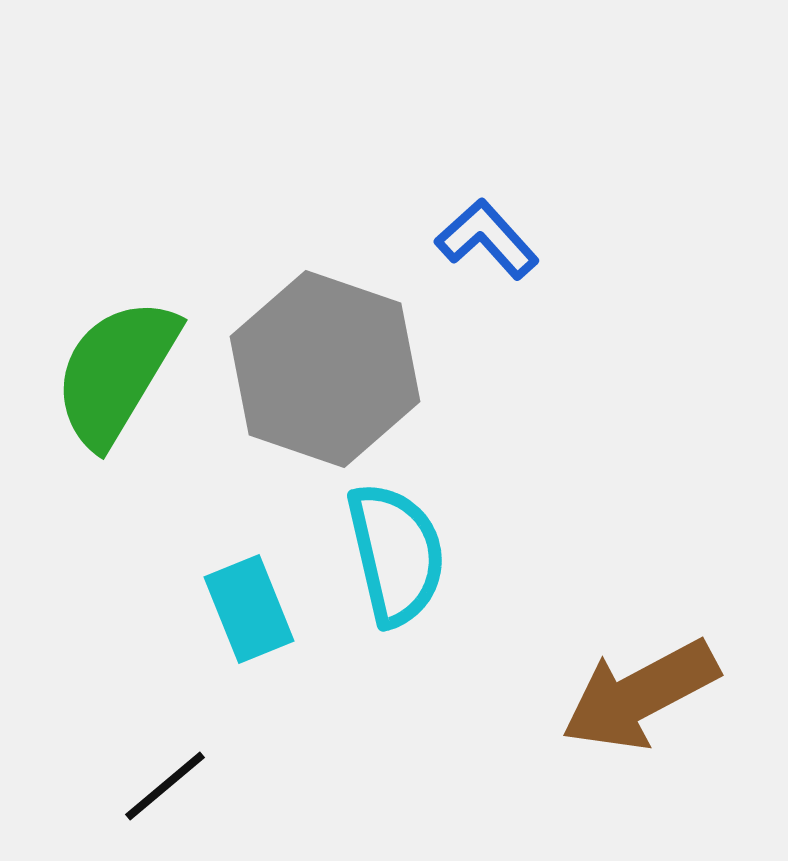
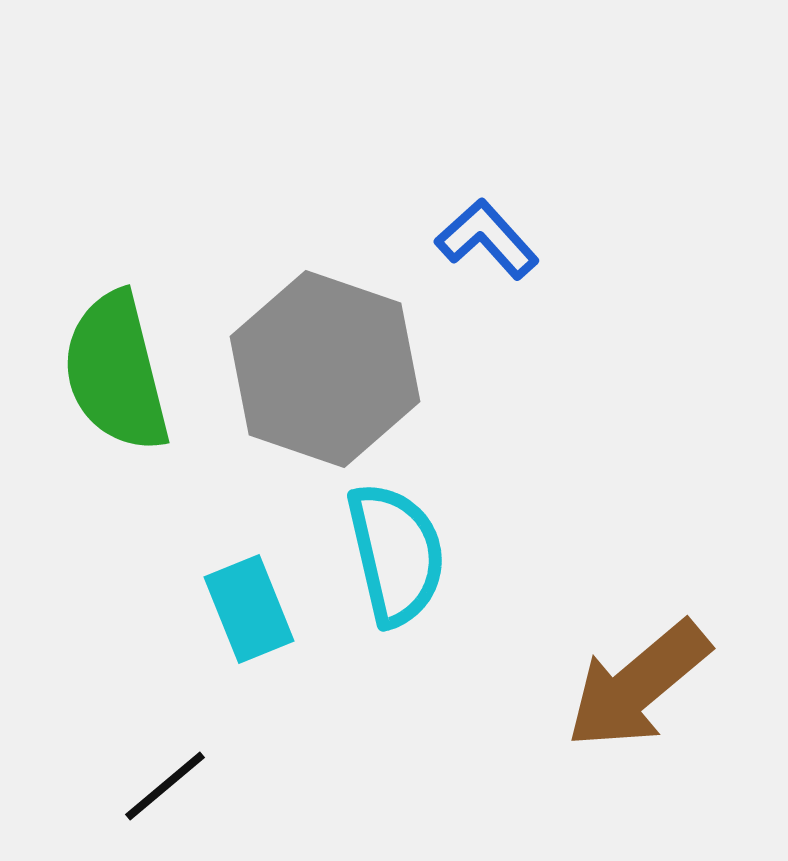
green semicircle: rotated 45 degrees counterclockwise
brown arrow: moved 2 px left, 10 px up; rotated 12 degrees counterclockwise
